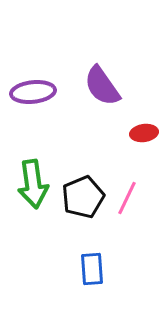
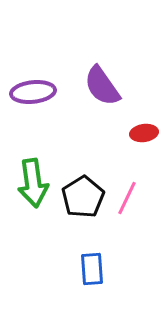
green arrow: moved 1 px up
black pentagon: rotated 9 degrees counterclockwise
